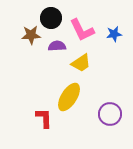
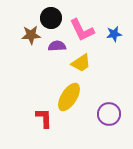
purple circle: moved 1 px left
